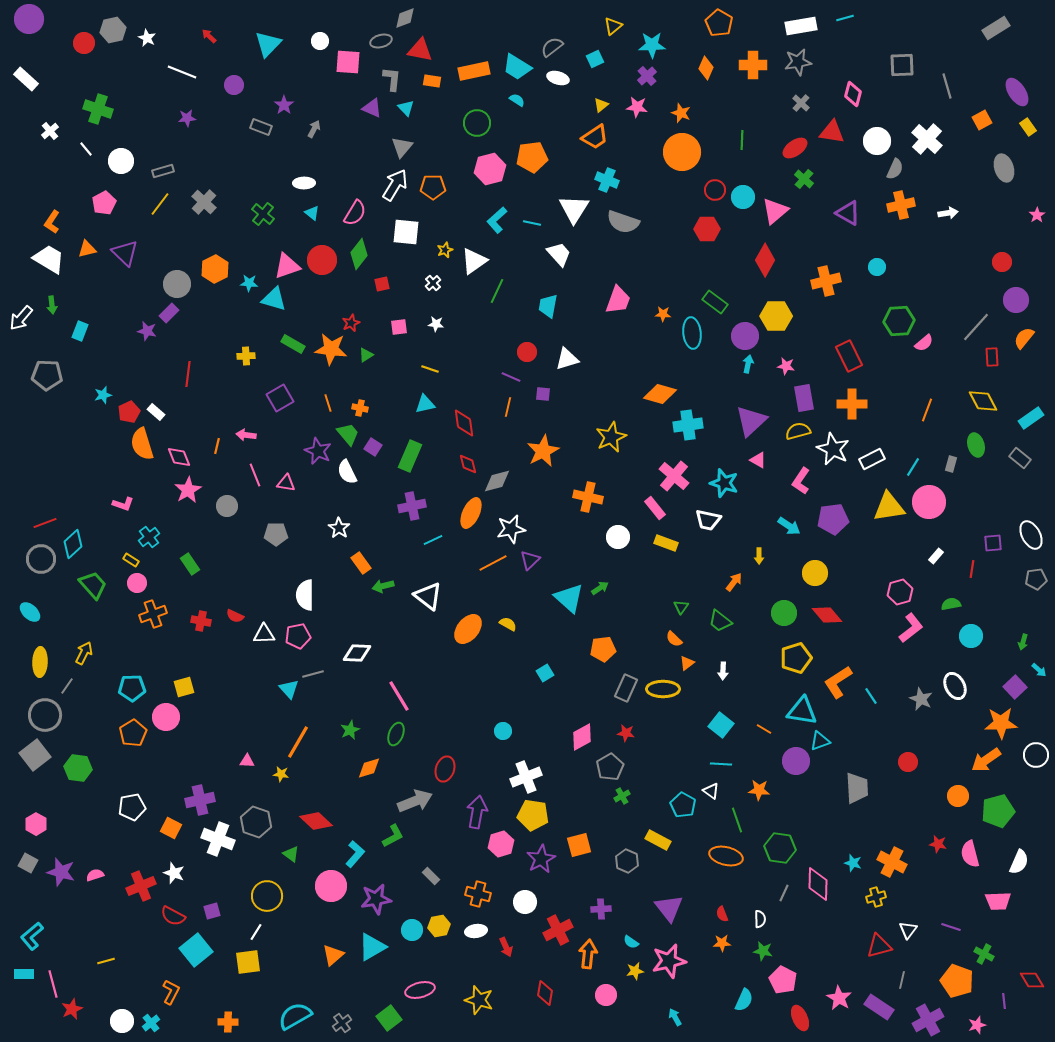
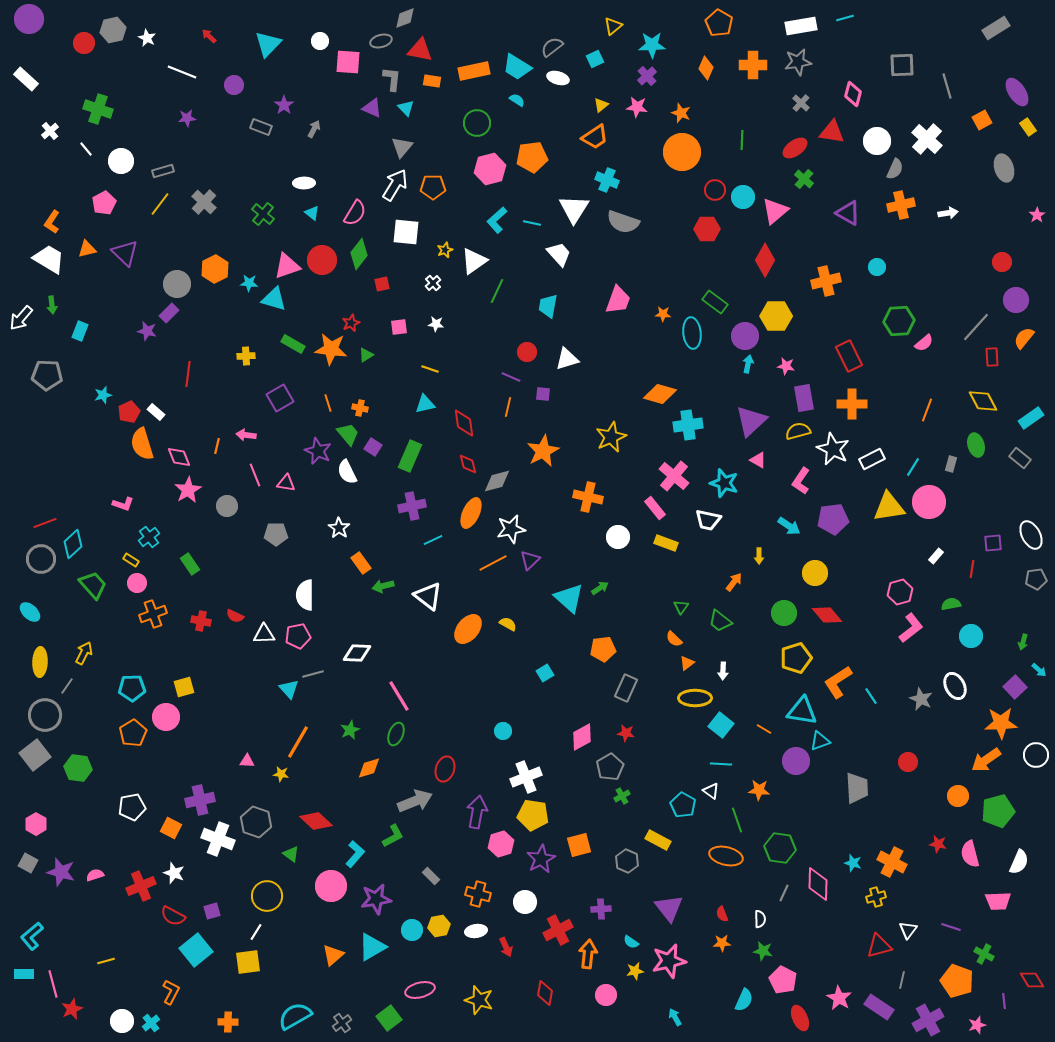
yellow ellipse at (663, 689): moved 32 px right, 9 px down
